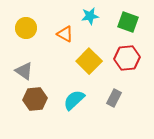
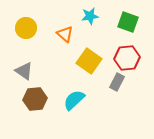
orange triangle: rotated 12 degrees clockwise
yellow square: rotated 10 degrees counterclockwise
gray rectangle: moved 3 px right, 16 px up
